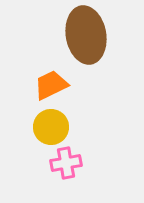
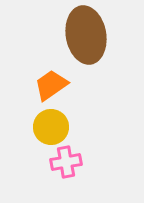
orange trapezoid: rotated 9 degrees counterclockwise
pink cross: moved 1 px up
